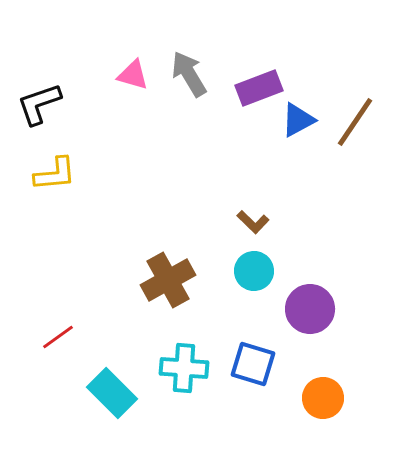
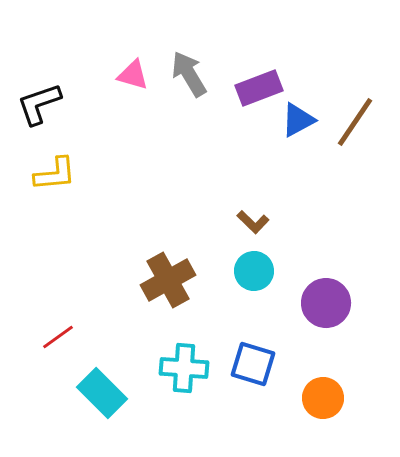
purple circle: moved 16 px right, 6 px up
cyan rectangle: moved 10 px left
